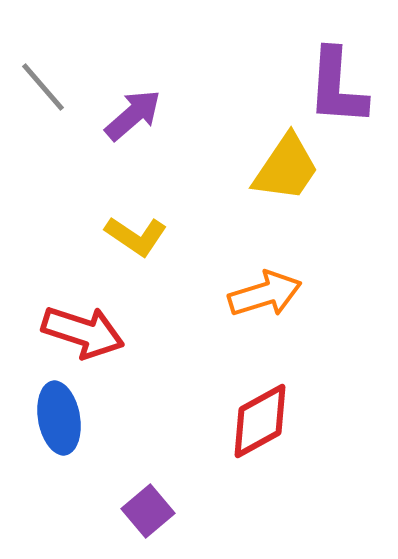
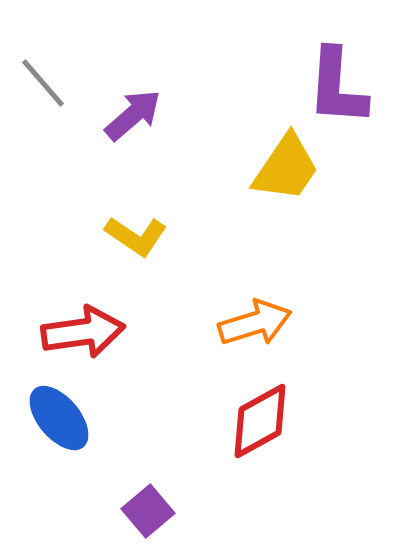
gray line: moved 4 px up
orange arrow: moved 10 px left, 29 px down
red arrow: rotated 26 degrees counterclockwise
blue ellipse: rotated 30 degrees counterclockwise
